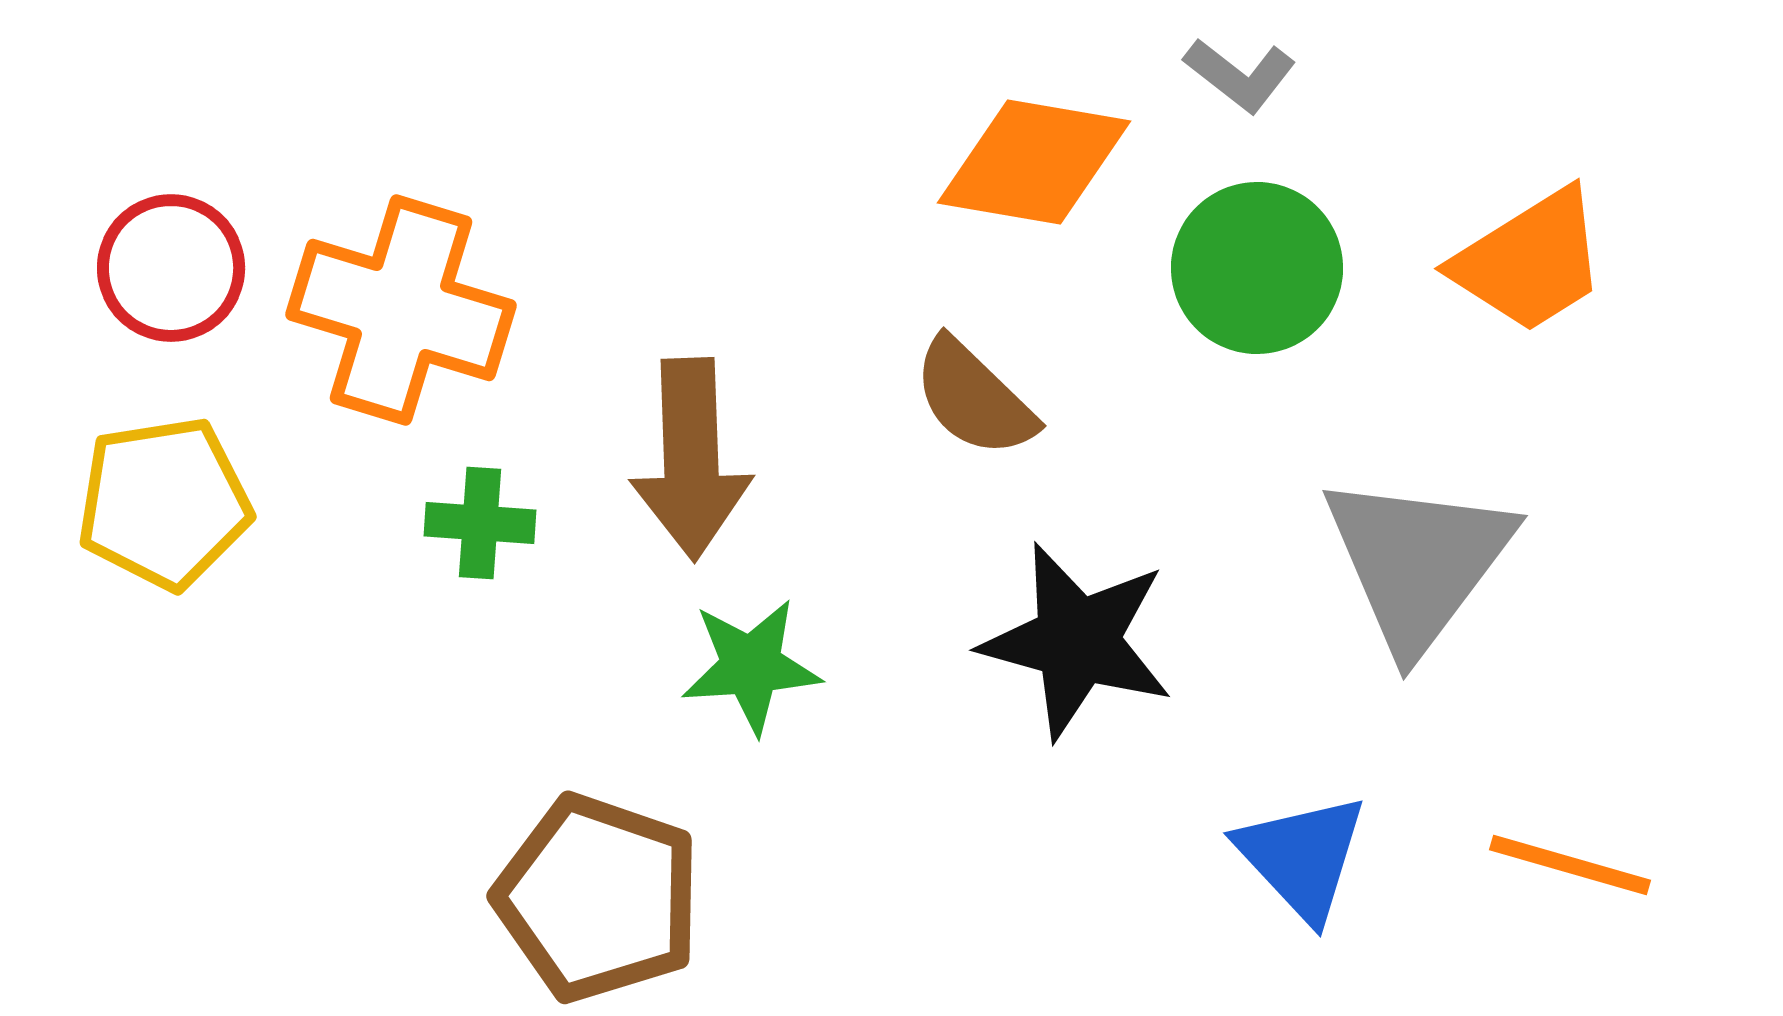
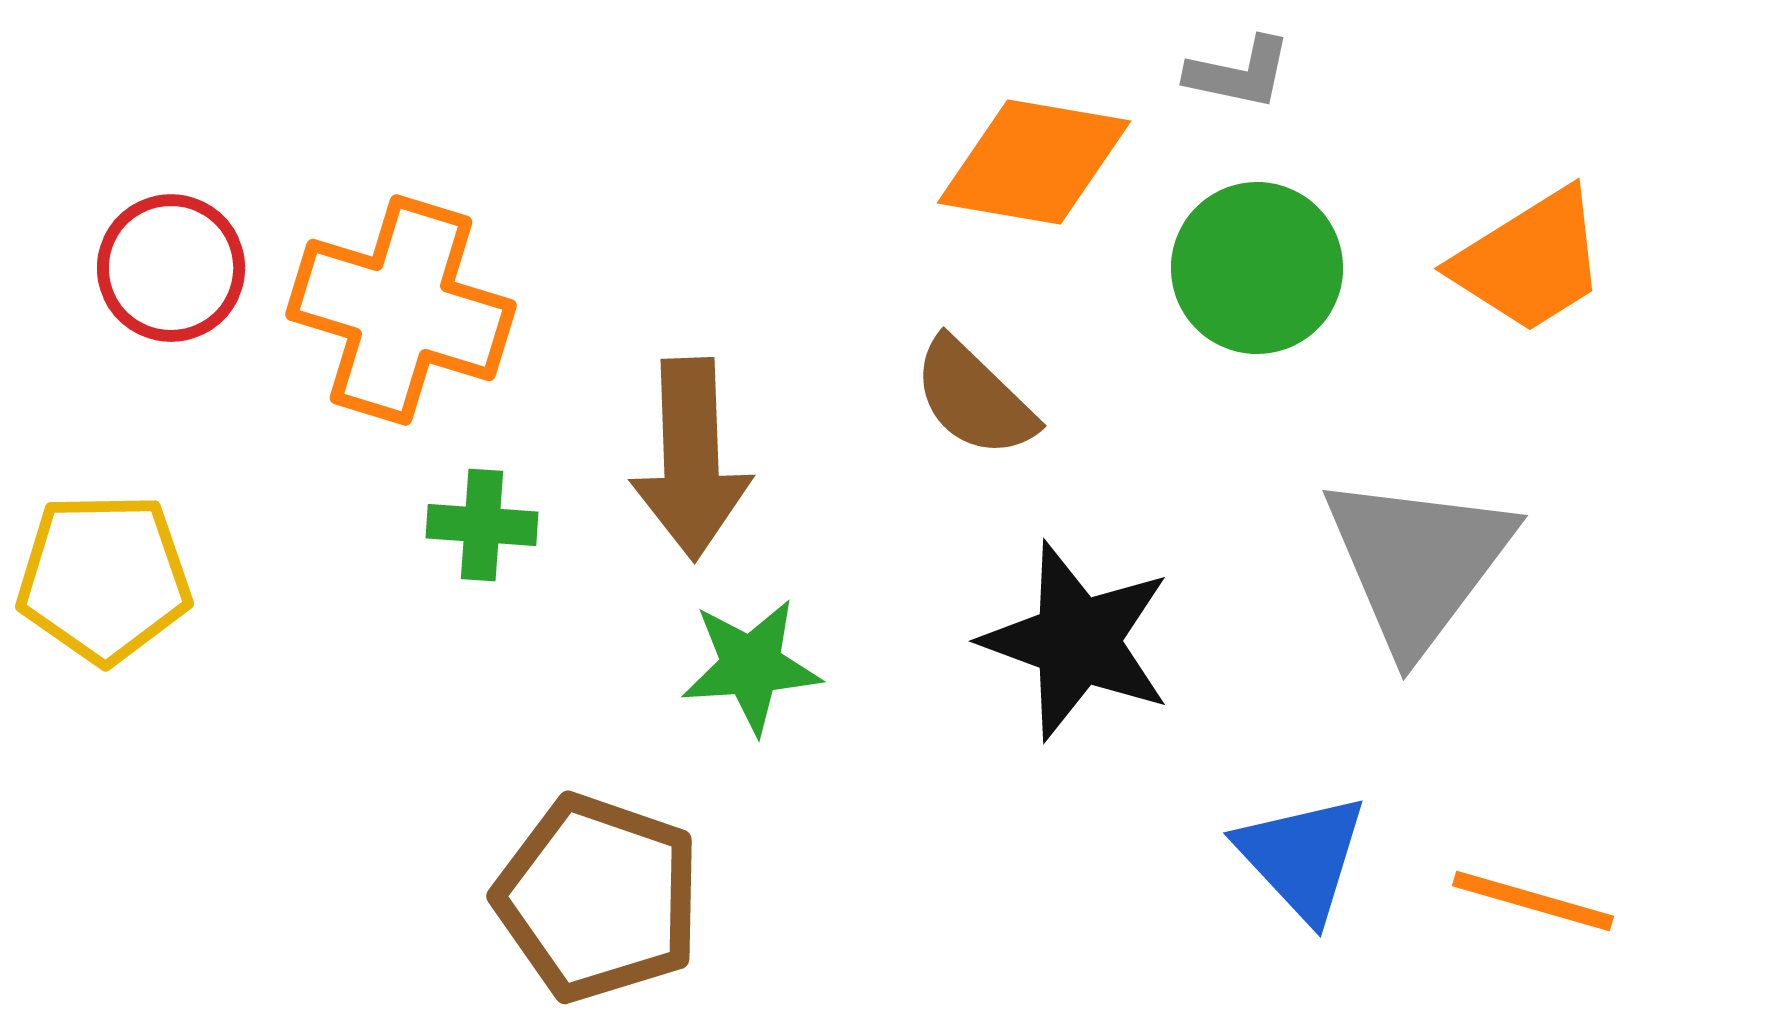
gray L-shape: moved 1 px left, 2 px up; rotated 26 degrees counterclockwise
yellow pentagon: moved 60 px left, 75 px down; rotated 8 degrees clockwise
green cross: moved 2 px right, 2 px down
black star: rotated 5 degrees clockwise
orange line: moved 37 px left, 36 px down
